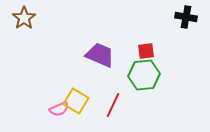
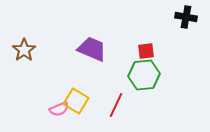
brown star: moved 32 px down
purple trapezoid: moved 8 px left, 6 px up
red line: moved 3 px right
